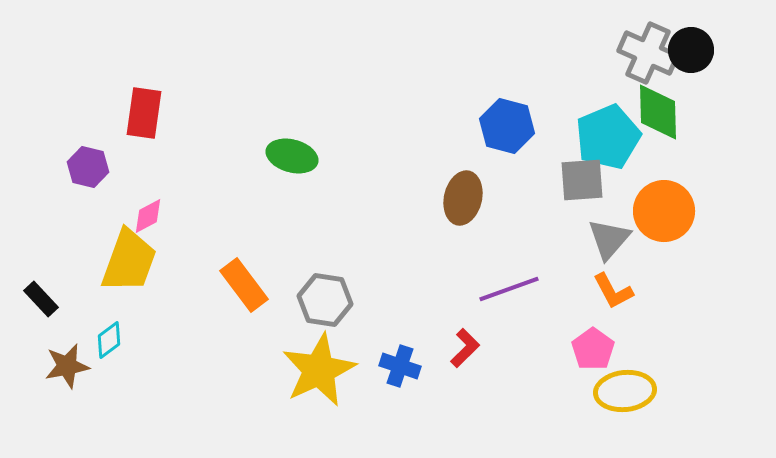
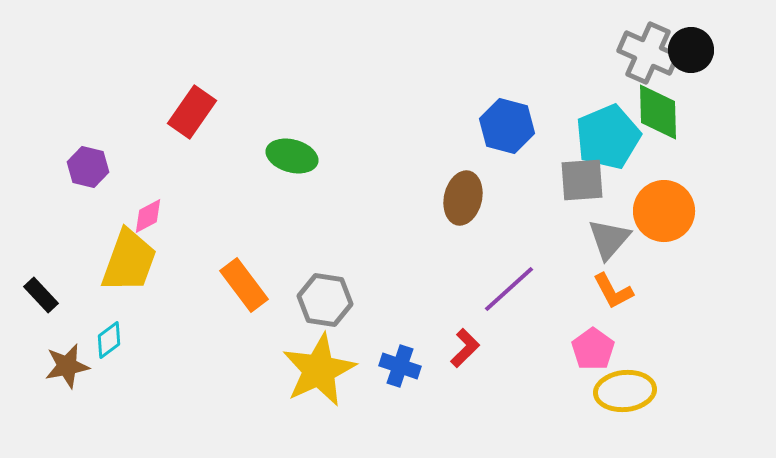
red rectangle: moved 48 px right, 1 px up; rotated 27 degrees clockwise
purple line: rotated 22 degrees counterclockwise
black rectangle: moved 4 px up
